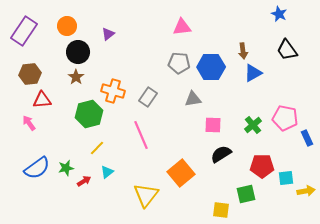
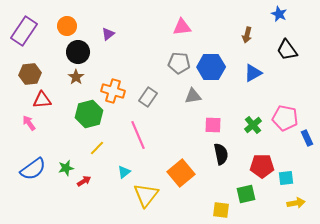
brown arrow: moved 4 px right, 16 px up; rotated 21 degrees clockwise
gray triangle: moved 3 px up
pink line: moved 3 px left
black semicircle: rotated 110 degrees clockwise
blue semicircle: moved 4 px left, 1 px down
cyan triangle: moved 17 px right
yellow arrow: moved 10 px left, 12 px down
